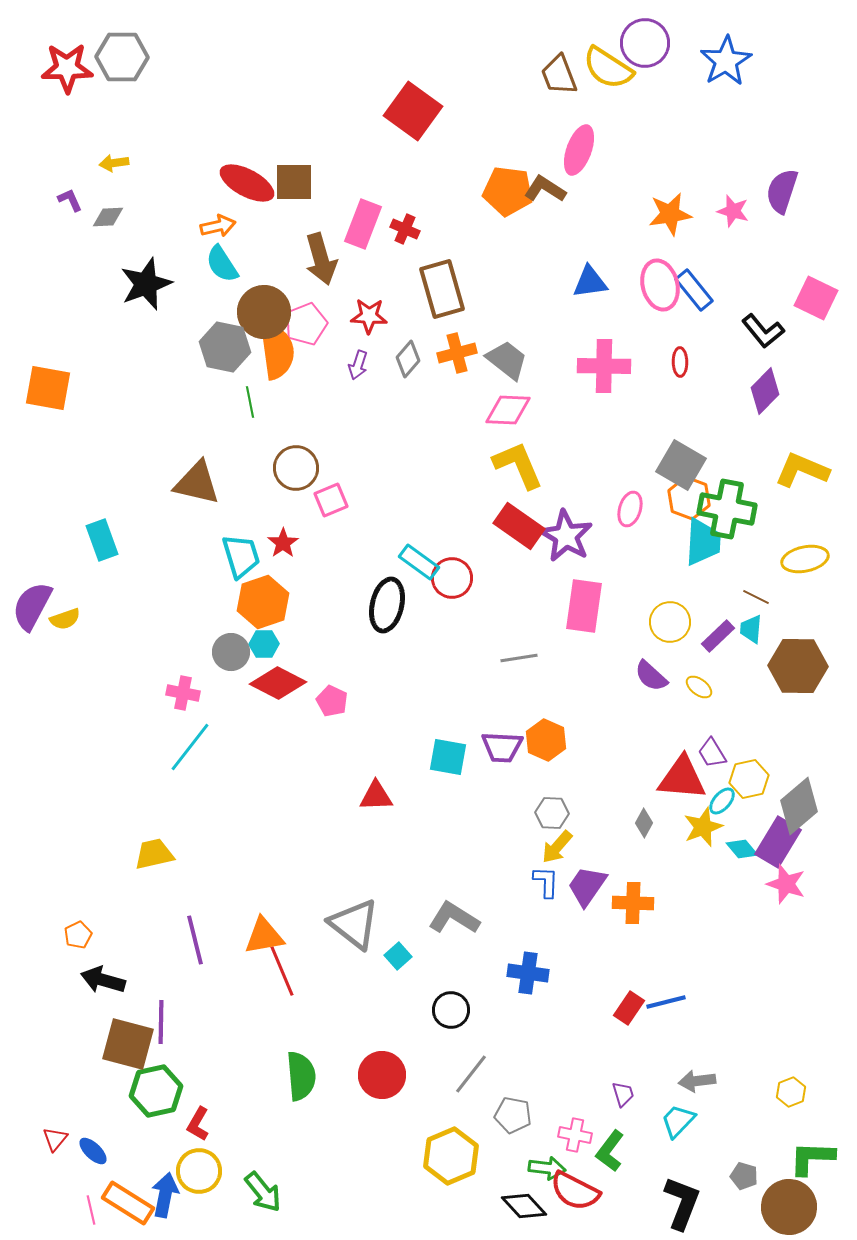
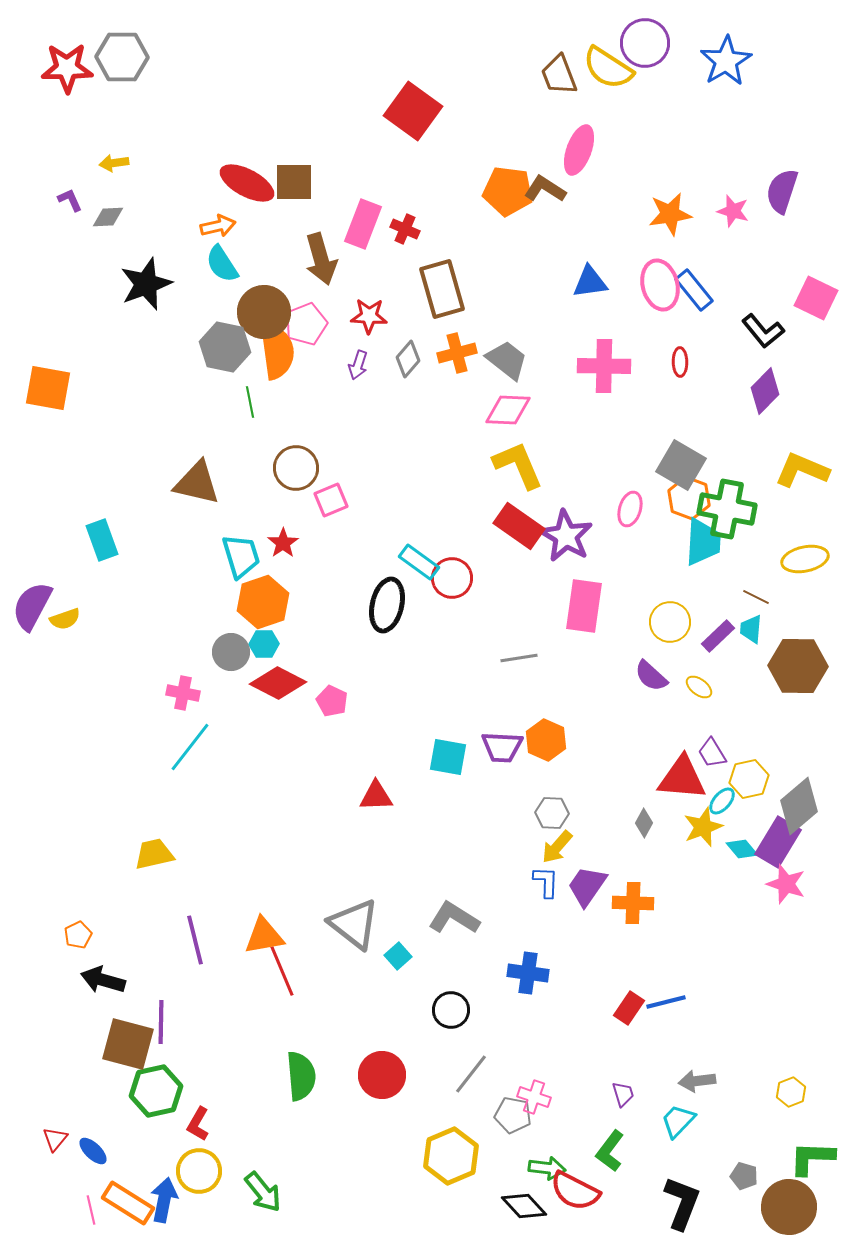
pink cross at (575, 1135): moved 41 px left, 38 px up; rotated 8 degrees clockwise
blue arrow at (165, 1195): moved 1 px left, 5 px down
